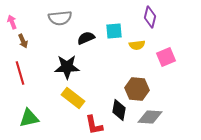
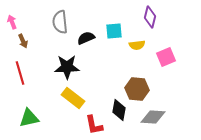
gray semicircle: moved 4 px down; rotated 90 degrees clockwise
gray diamond: moved 3 px right
